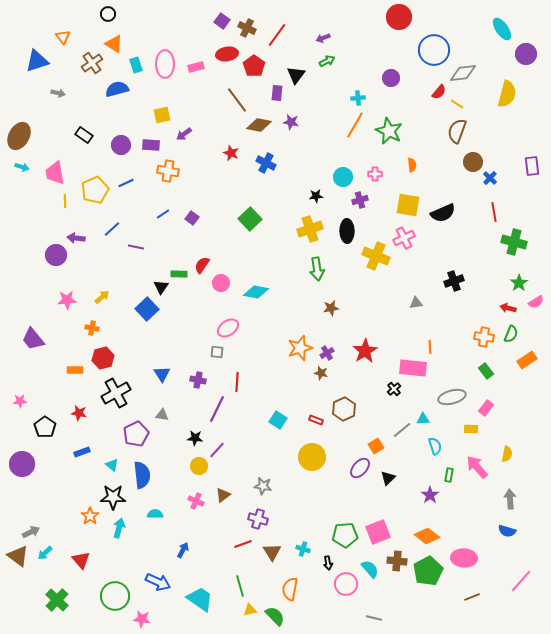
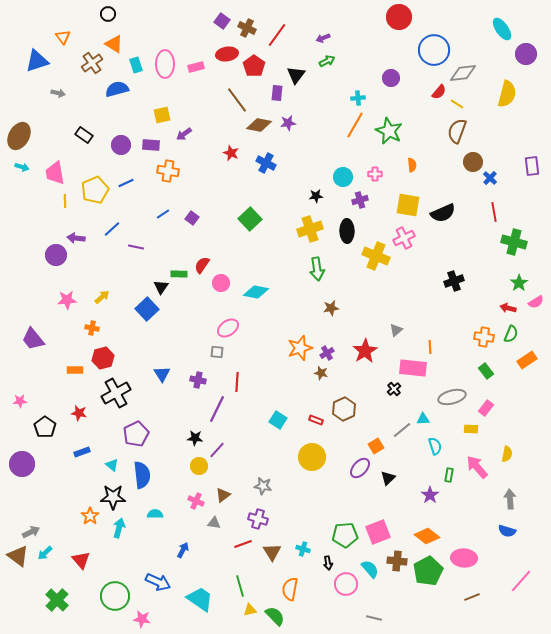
purple star at (291, 122): moved 3 px left, 1 px down; rotated 21 degrees counterclockwise
gray triangle at (416, 303): moved 20 px left, 27 px down; rotated 32 degrees counterclockwise
gray triangle at (162, 415): moved 52 px right, 108 px down
